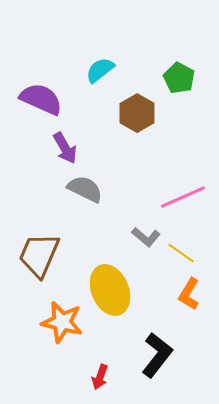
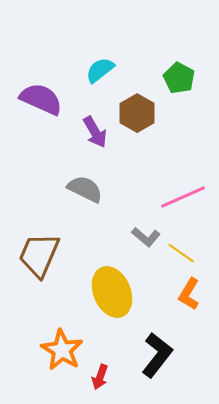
purple arrow: moved 30 px right, 16 px up
yellow ellipse: moved 2 px right, 2 px down
orange star: moved 28 px down; rotated 18 degrees clockwise
